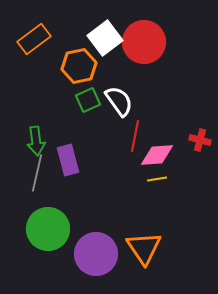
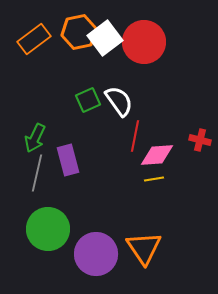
orange hexagon: moved 34 px up
green arrow: moved 1 px left, 3 px up; rotated 32 degrees clockwise
yellow line: moved 3 px left
